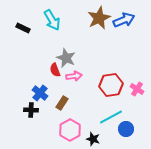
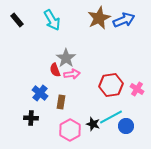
black rectangle: moved 6 px left, 8 px up; rotated 24 degrees clockwise
gray star: rotated 12 degrees clockwise
pink arrow: moved 2 px left, 2 px up
brown rectangle: moved 1 px left, 1 px up; rotated 24 degrees counterclockwise
black cross: moved 8 px down
blue circle: moved 3 px up
black star: moved 15 px up
